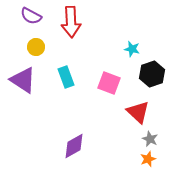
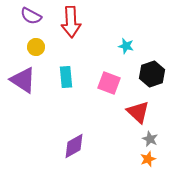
cyan star: moved 6 px left, 3 px up
cyan rectangle: rotated 15 degrees clockwise
